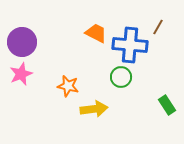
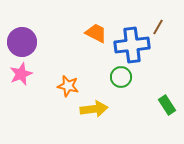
blue cross: moved 2 px right; rotated 12 degrees counterclockwise
